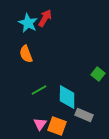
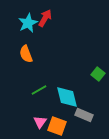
cyan star: rotated 18 degrees clockwise
cyan diamond: rotated 15 degrees counterclockwise
pink triangle: moved 2 px up
